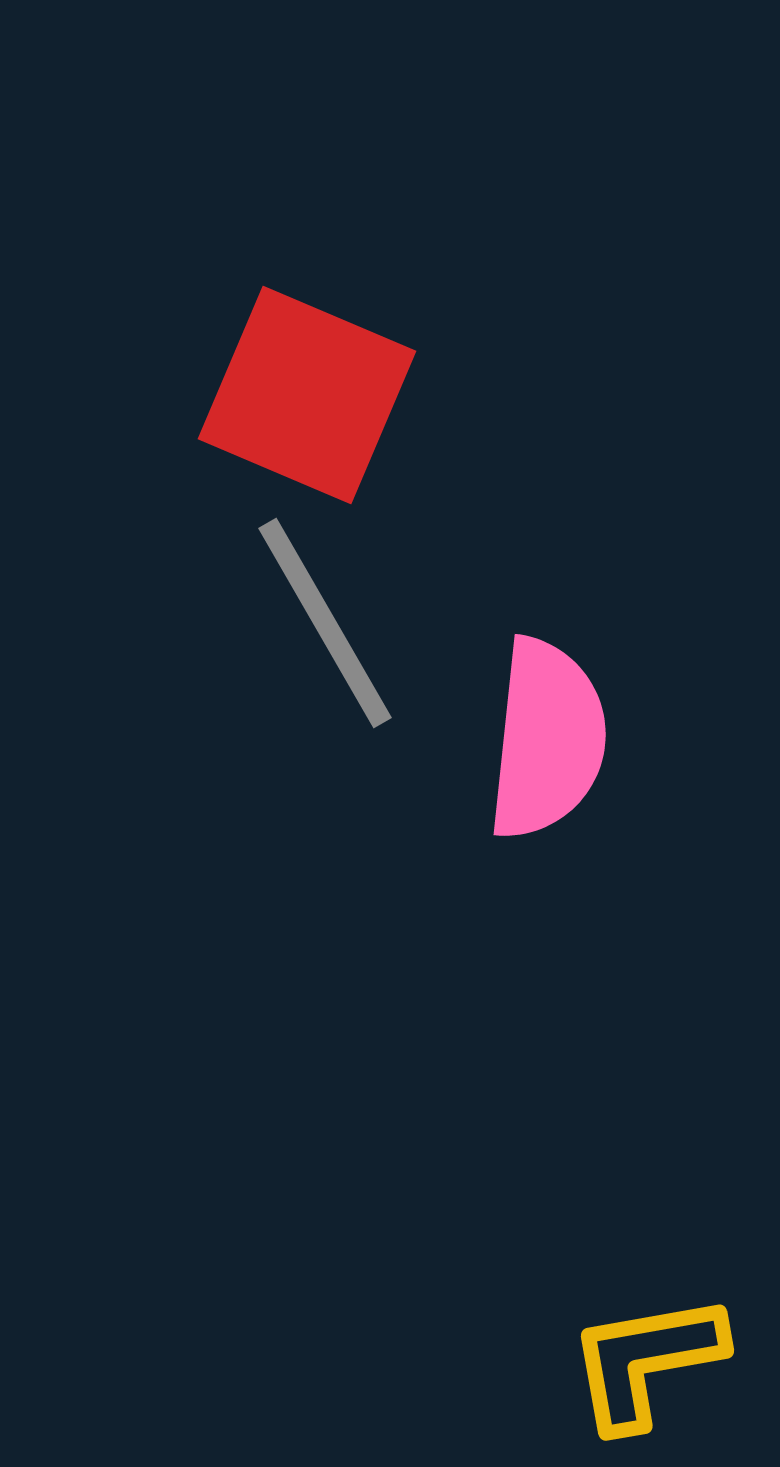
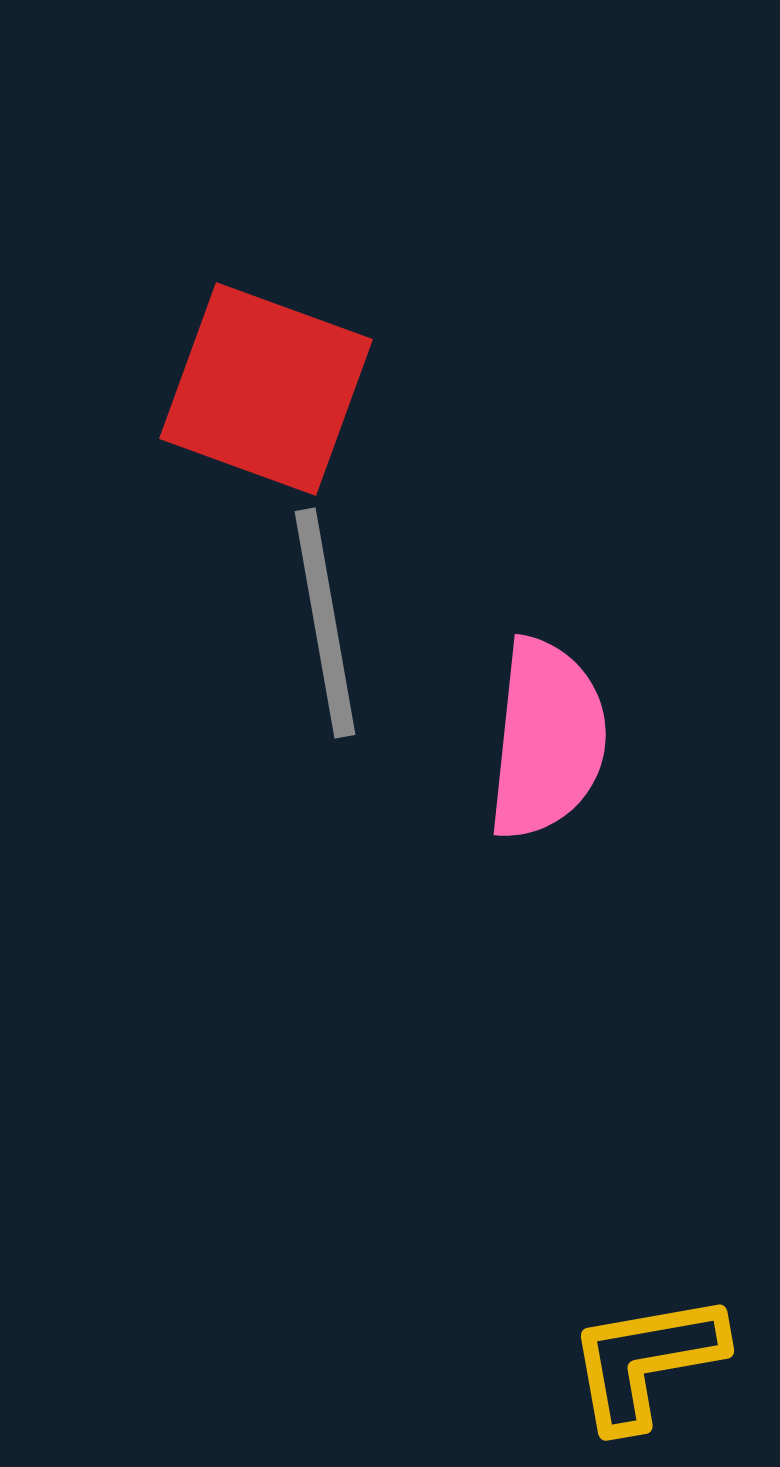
red square: moved 41 px left, 6 px up; rotated 3 degrees counterclockwise
gray line: rotated 20 degrees clockwise
